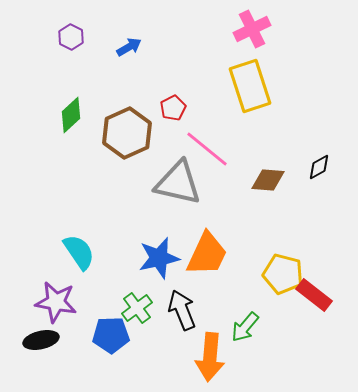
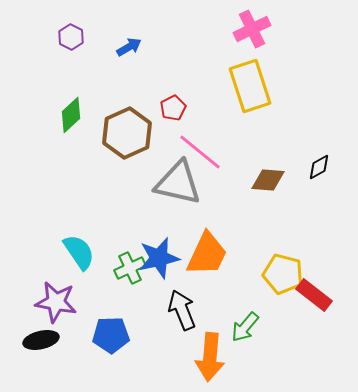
pink line: moved 7 px left, 3 px down
green cross: moved 7 px left, 40 px up; rotated 12 degrees clockwise
